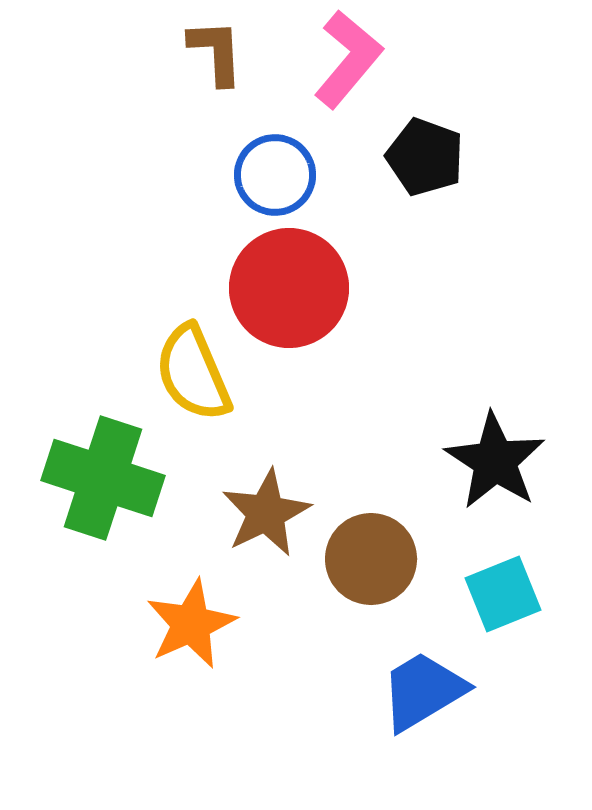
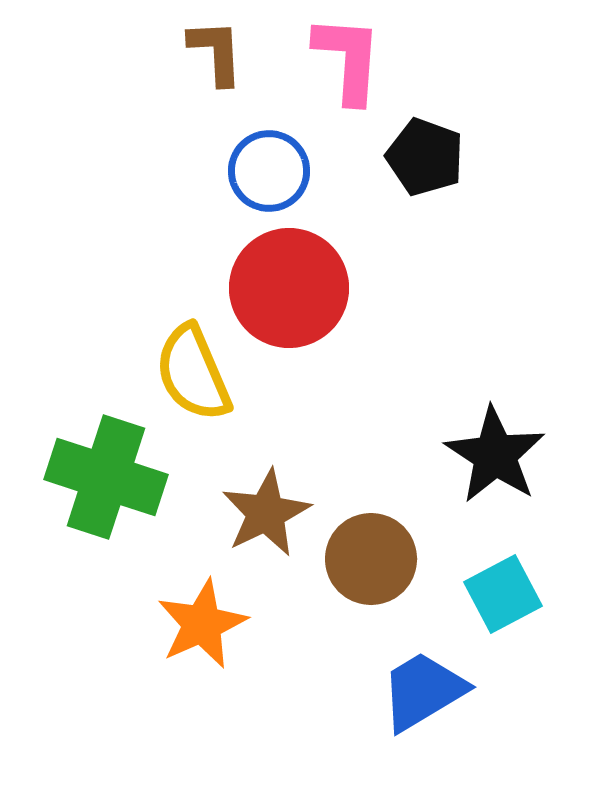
pink L-shape: rotated 36 degrees counterclockwise
blue circle: moved 6 px left, 4 px up
black star: moved 6 px up
green cross: moved 3 px right, 1 px up
cyan square: rotated 6 degrees counterclockwise
orange star: moved 11 px right
